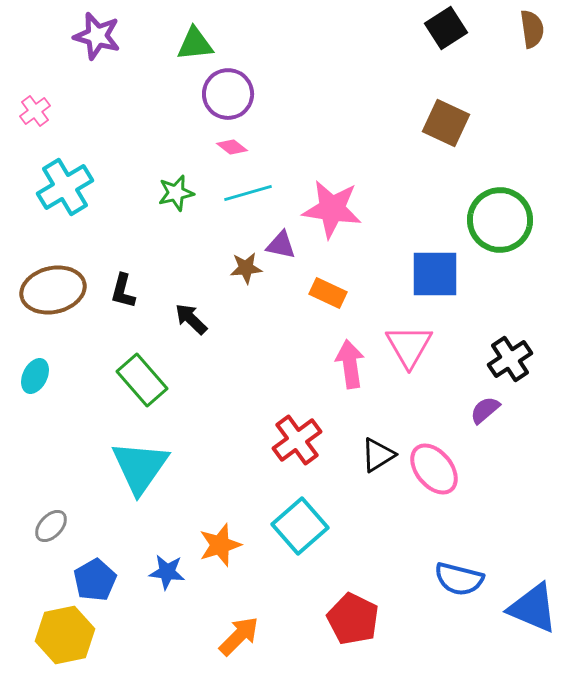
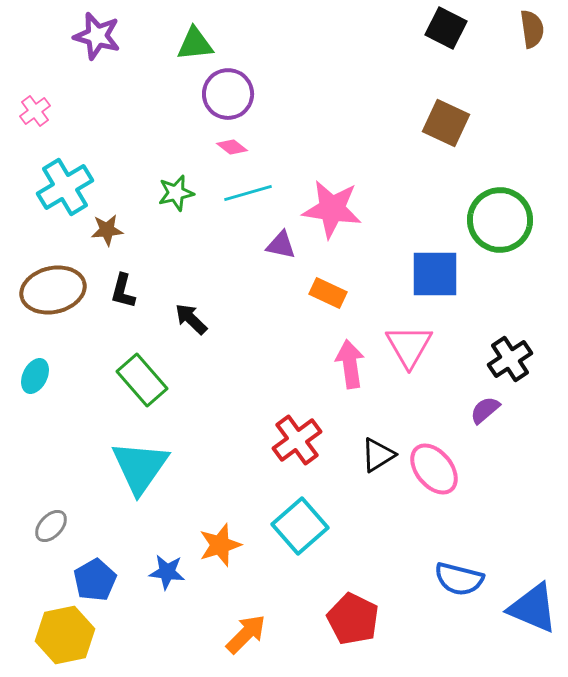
black square: rotated 30 degrees counterclockwise
brown star: moved 139 px left, 38 px up
orange arrow: moved 7 px right, 2 px up
